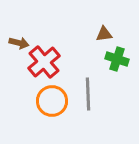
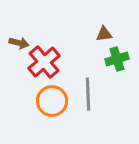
green cross: rotated 35 degrees counterclockwise
